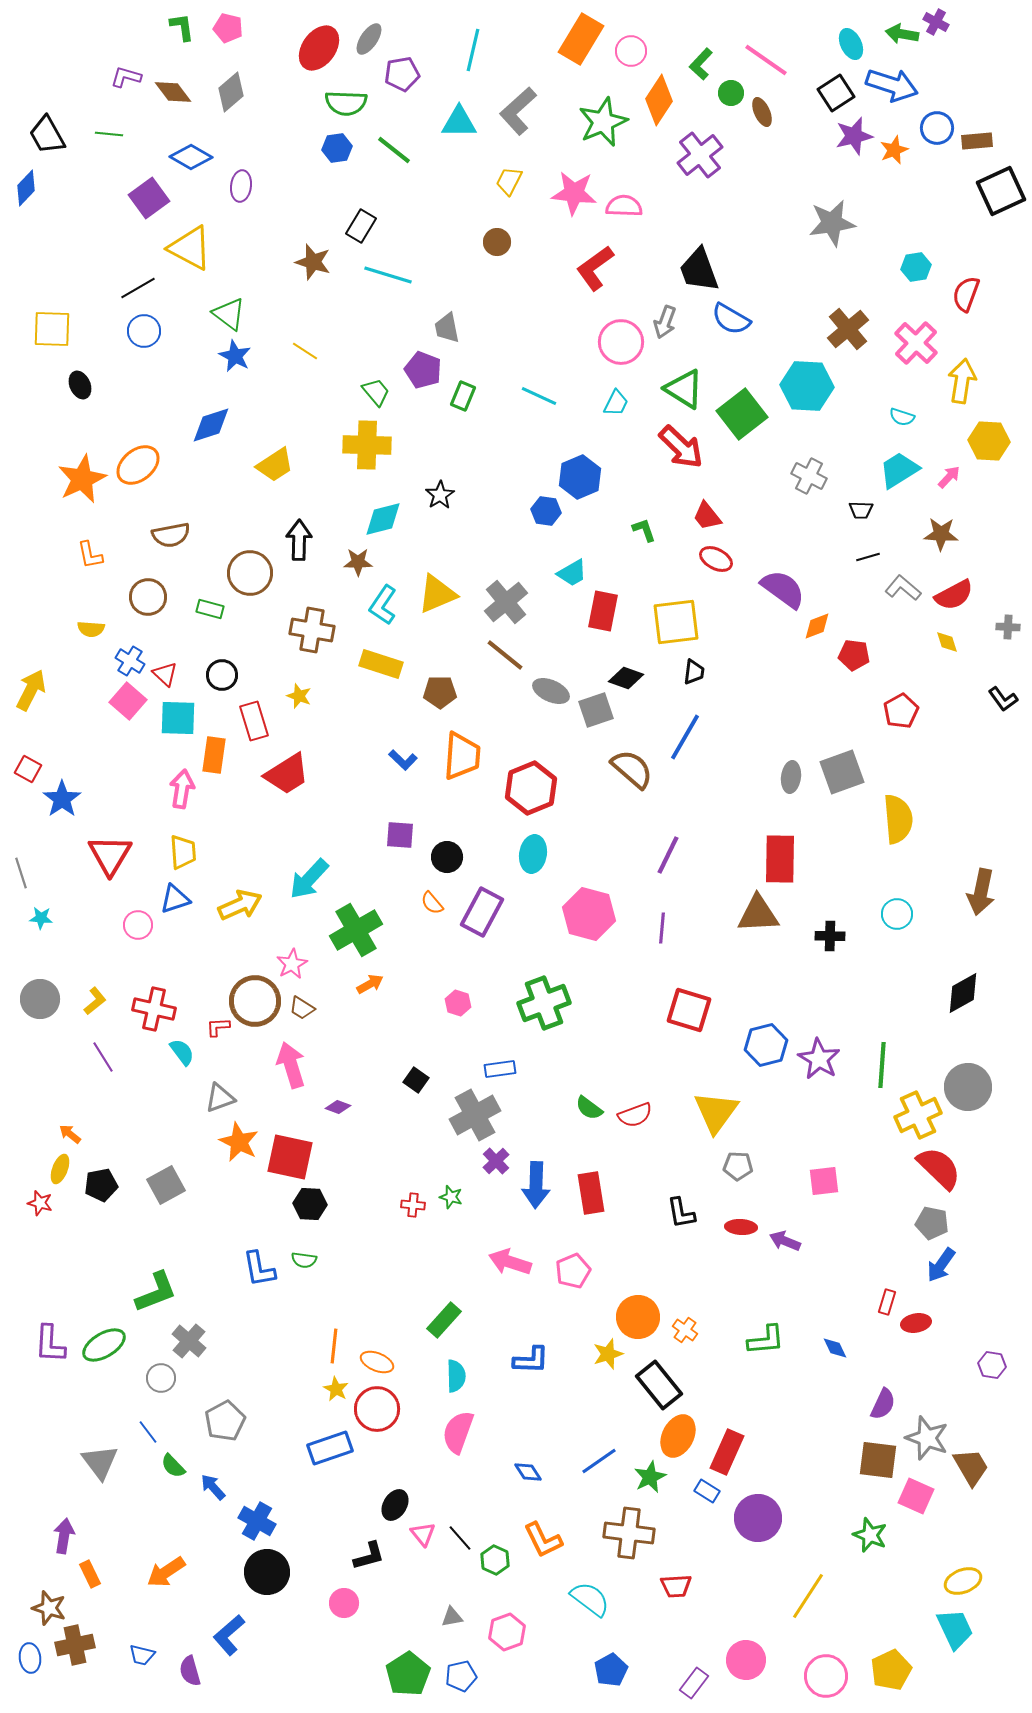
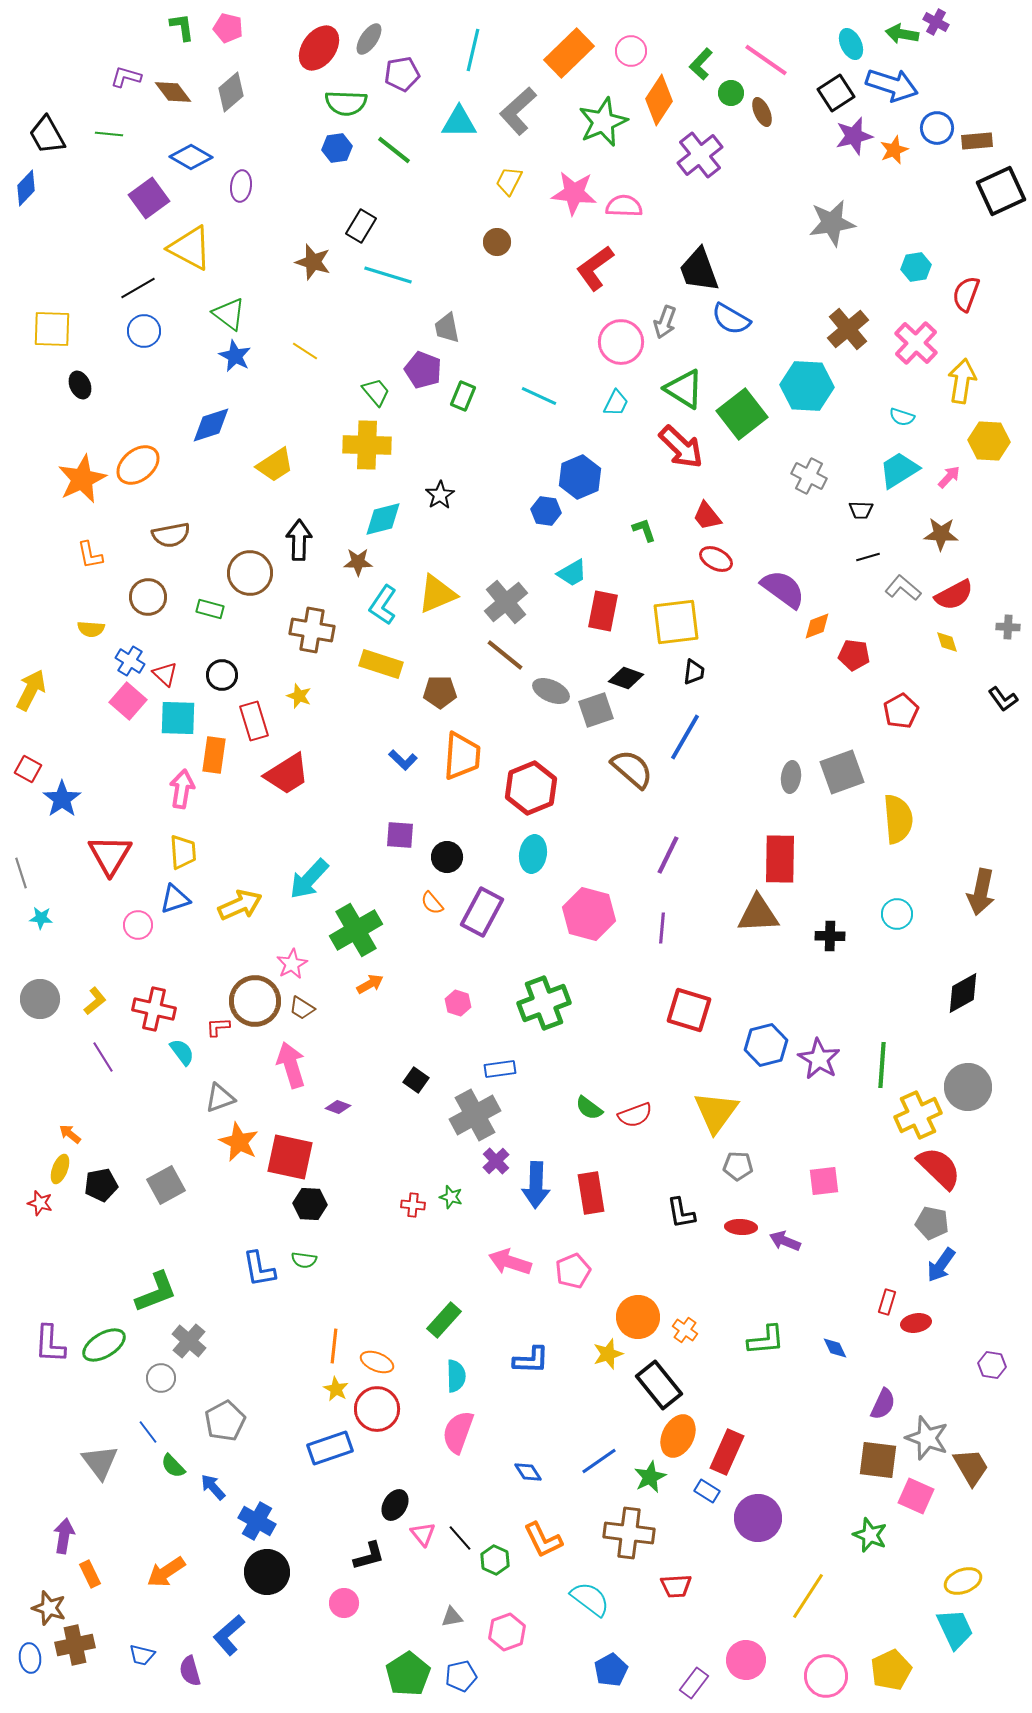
orange rectangle at (581, 39): moved 12 px left, 14 px down; rotated 15 degrees clockwise
